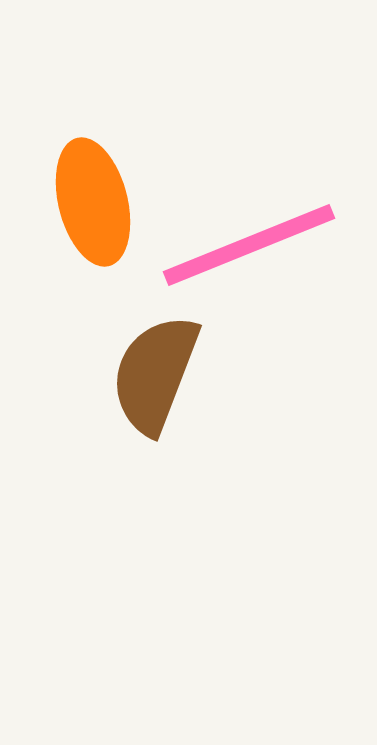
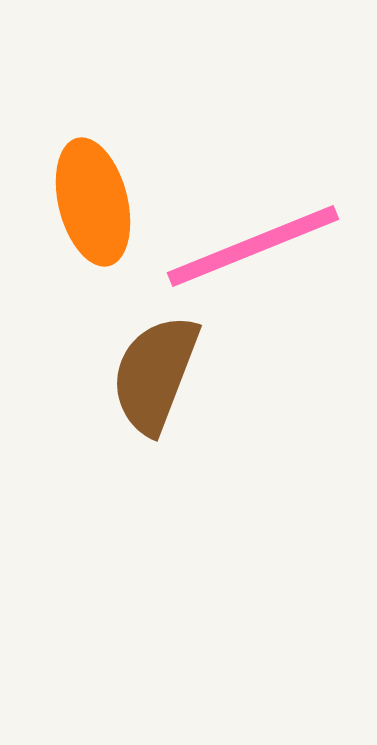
pink line: moved 4 px right, 1 px down
